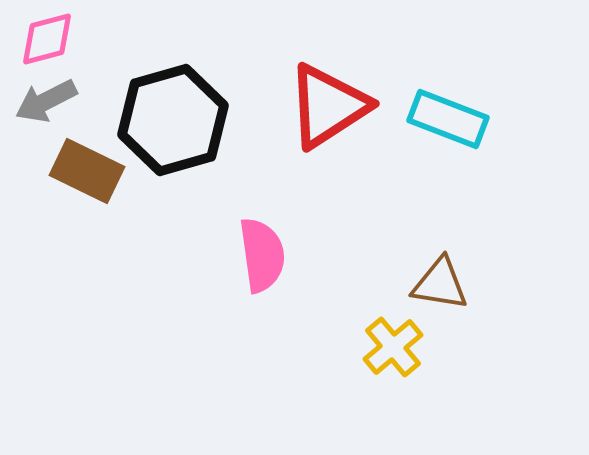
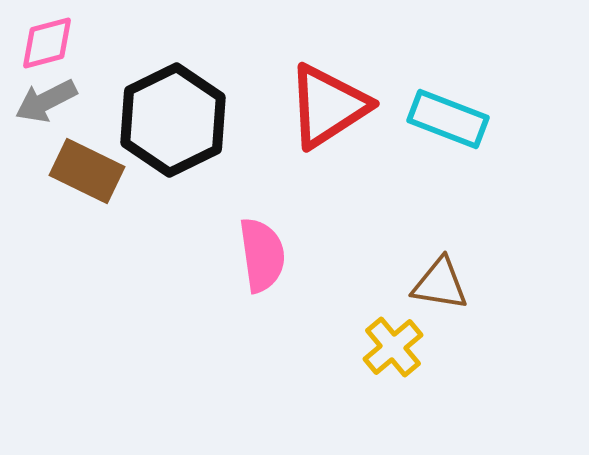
pink diamond: moved 4 px down
black hexagon: rotated 10 degrees counterclockwise
